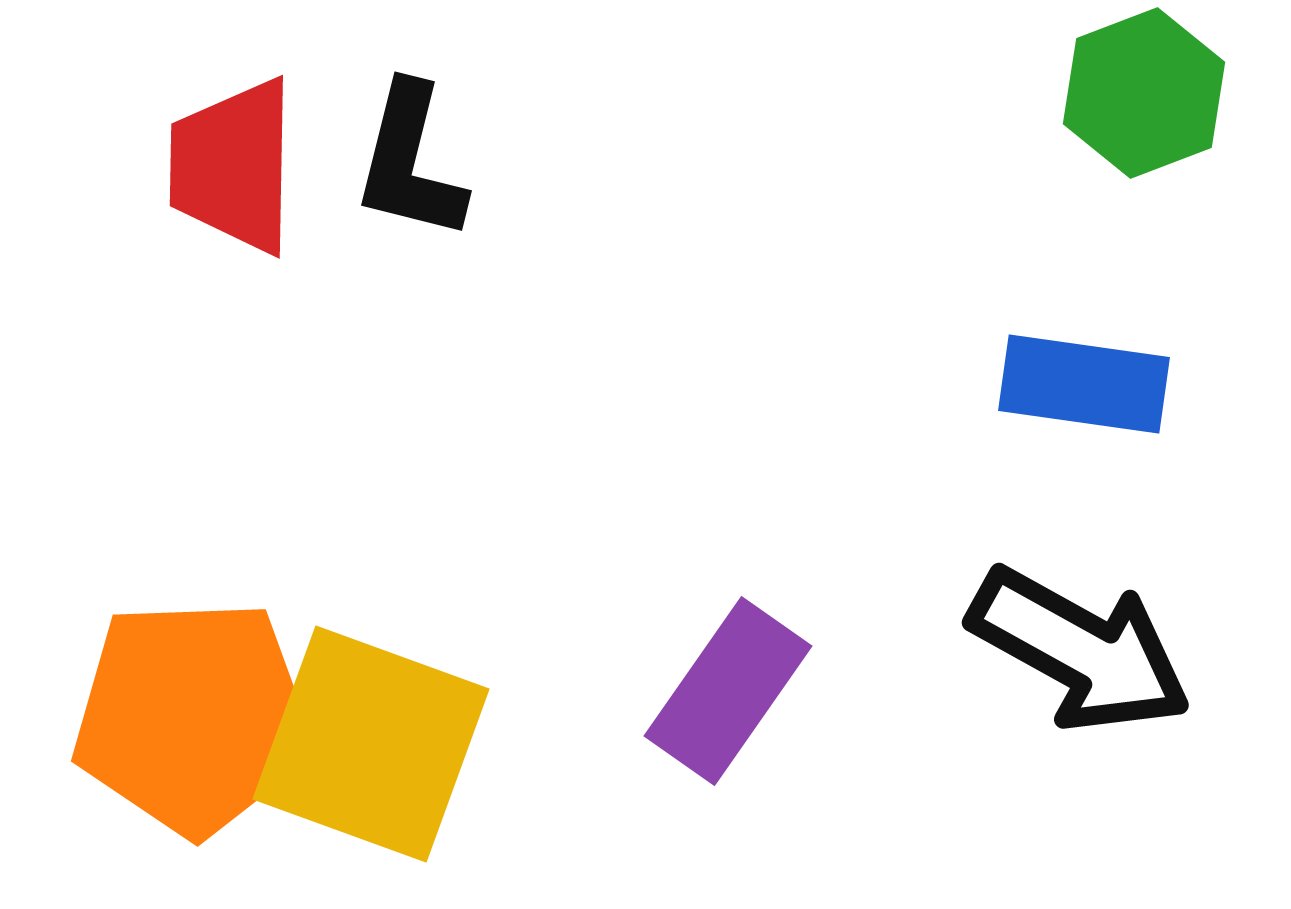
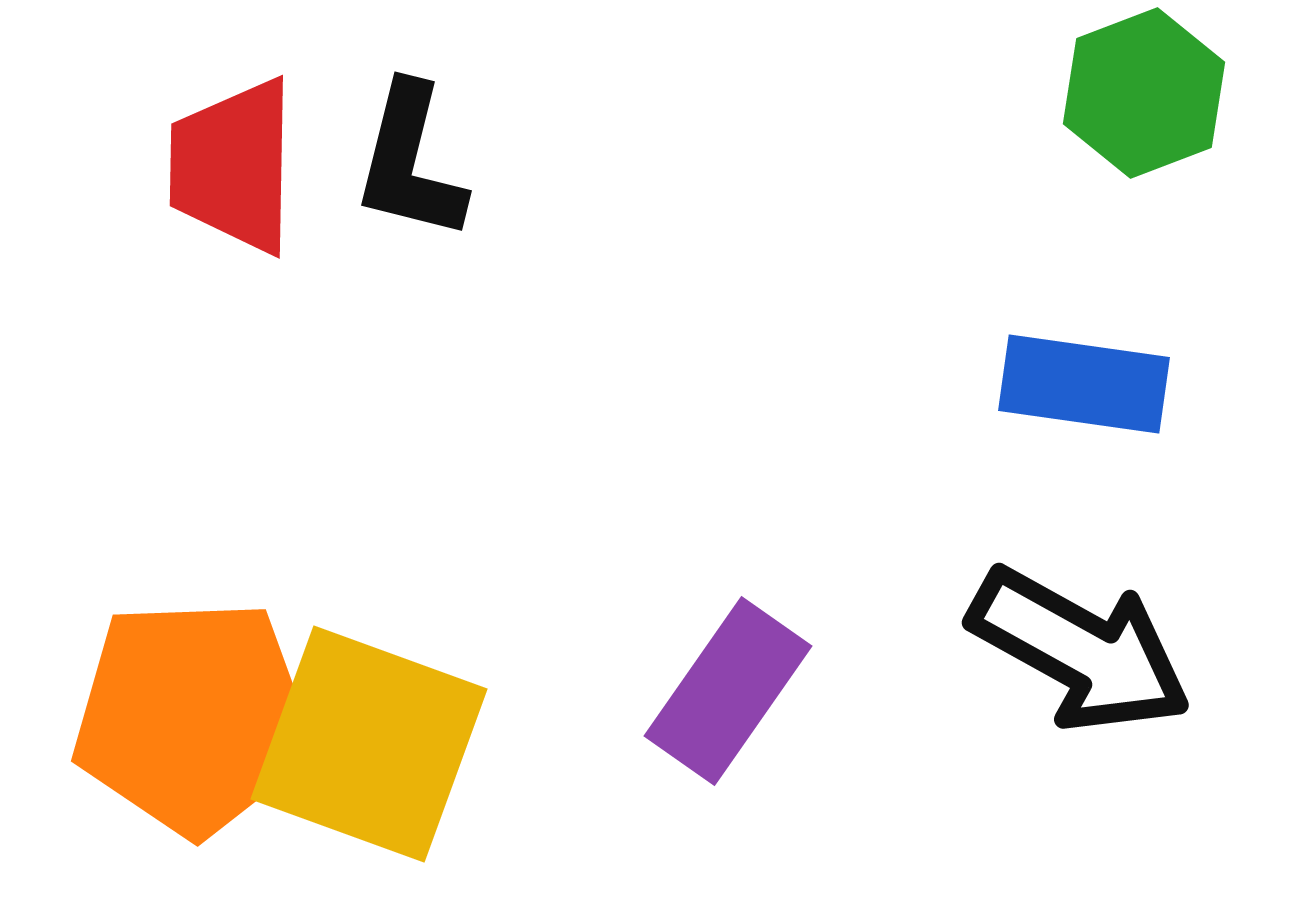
yellow square: moved 2 px left
